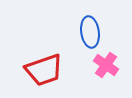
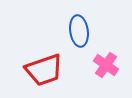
blue ellipse: moved 11 px left, 1 px up
